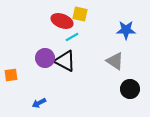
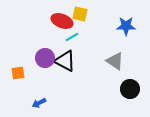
blue star: moved 4 px up
orange square: moved 7 px right, 2 px up
